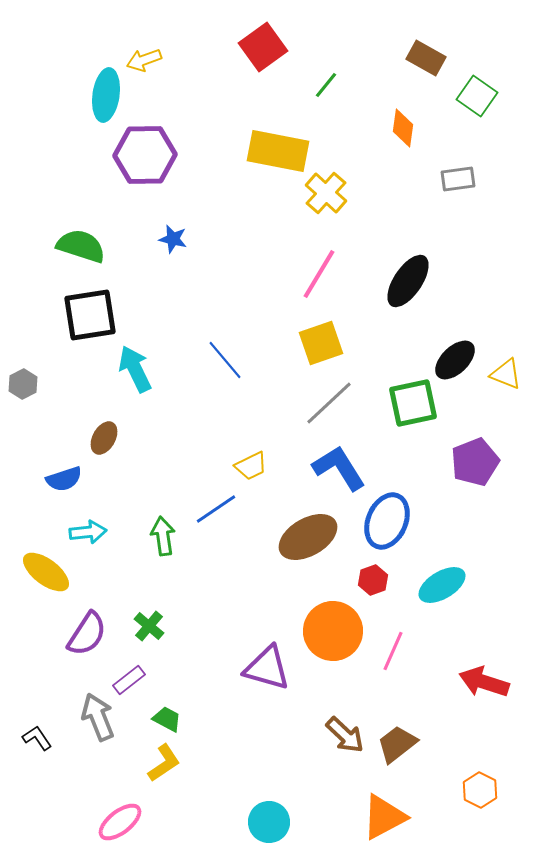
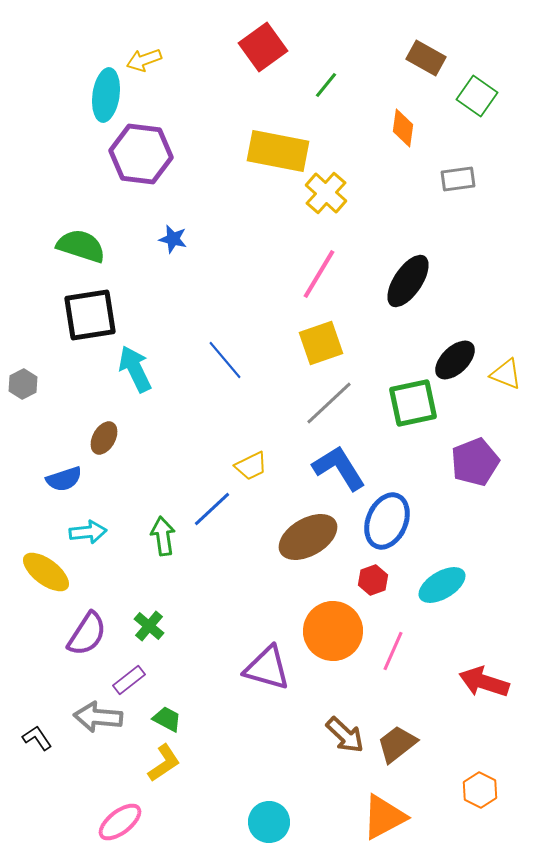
purple hexagon at (145, 155): moved 4 px left, 1 px up; rotated 8 degrees clockwise
blue line at (216, 509): moved 4 px left; rotated 9 degrees counterclockwise
gray arrow at (98, 717): rotated 63 degrees counterclockwise
